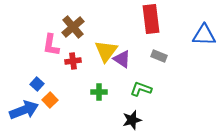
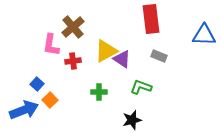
yellow triangle: rotated 25 degrees clockwise
green L-shape: moved 2 px up
